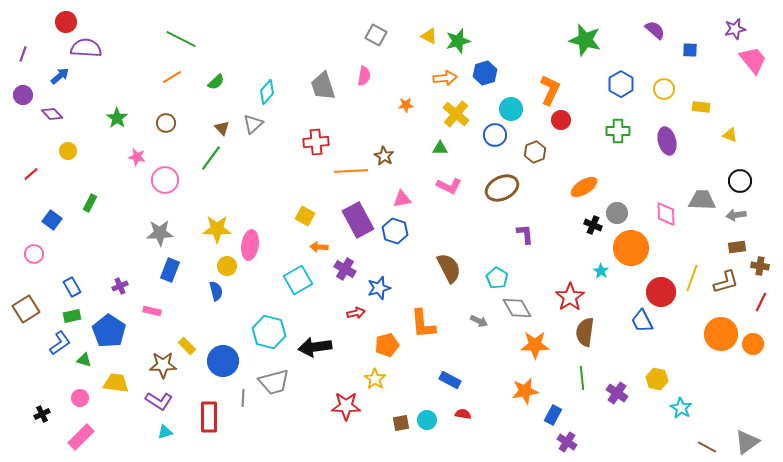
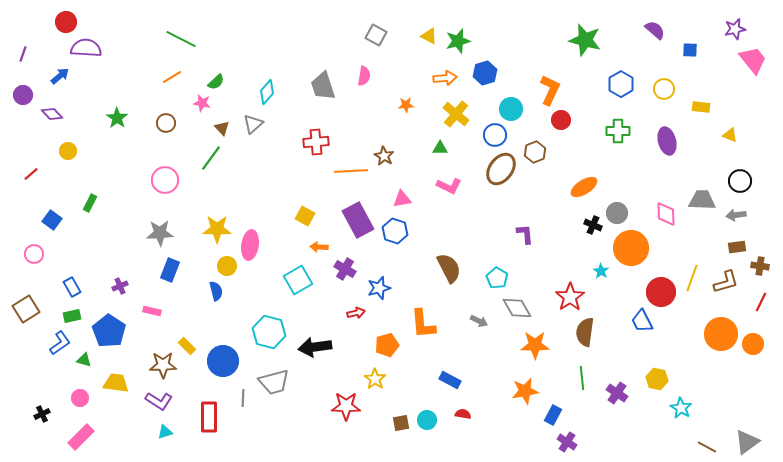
pink star at (137, 157): moved 65 px right, 54 px up
brown ellipse at (502, 188): moved 1 px left, 19 px up; rotated 28 degrees counterclockwise
